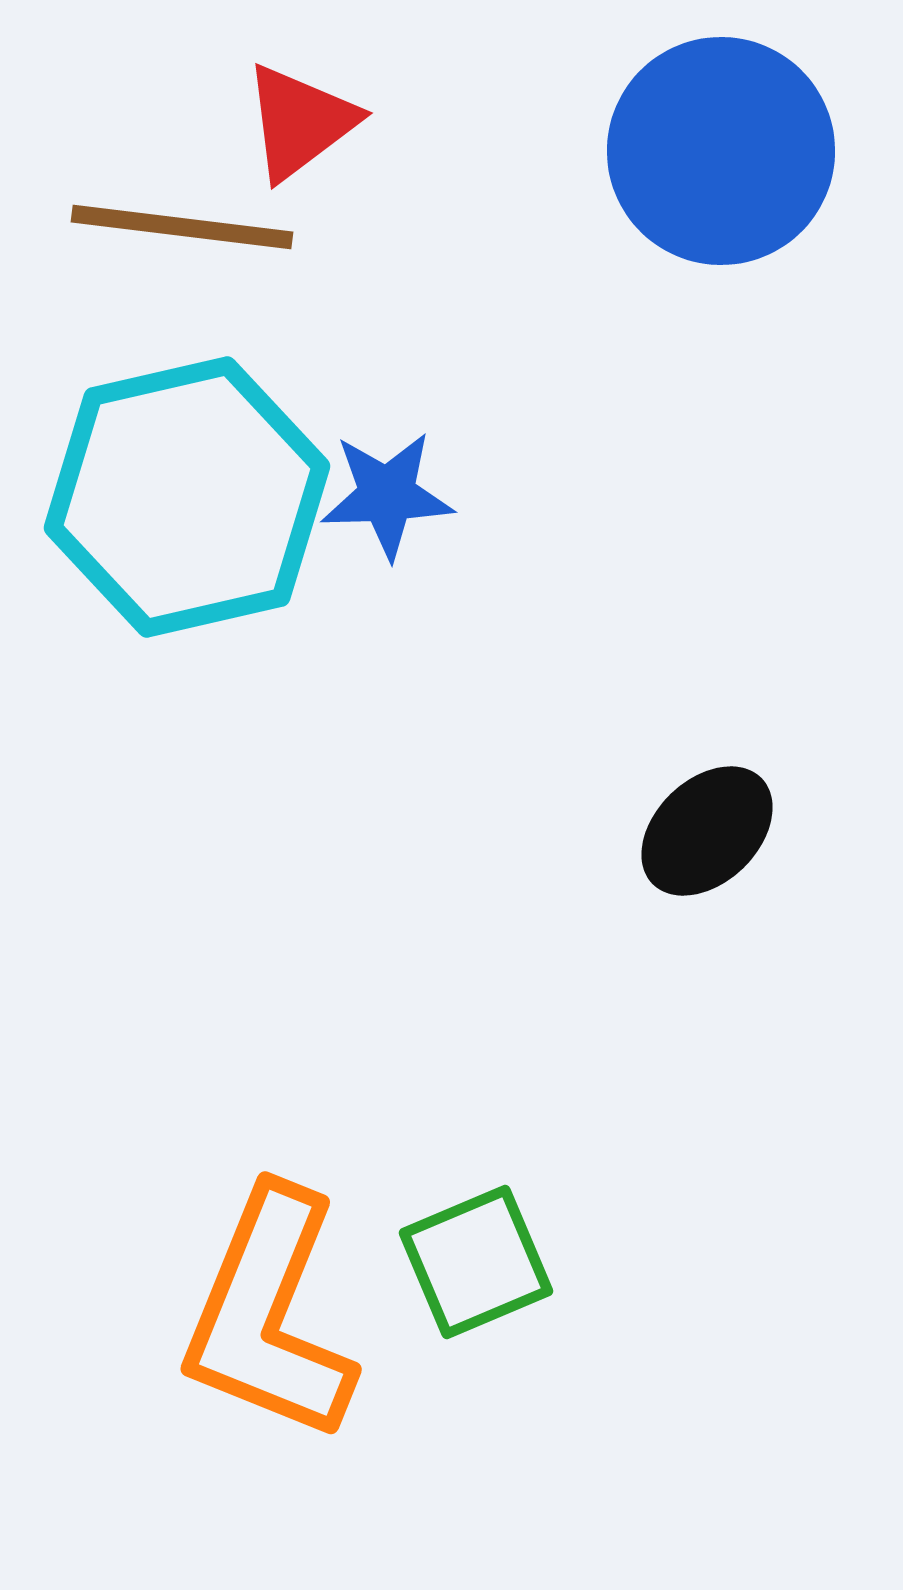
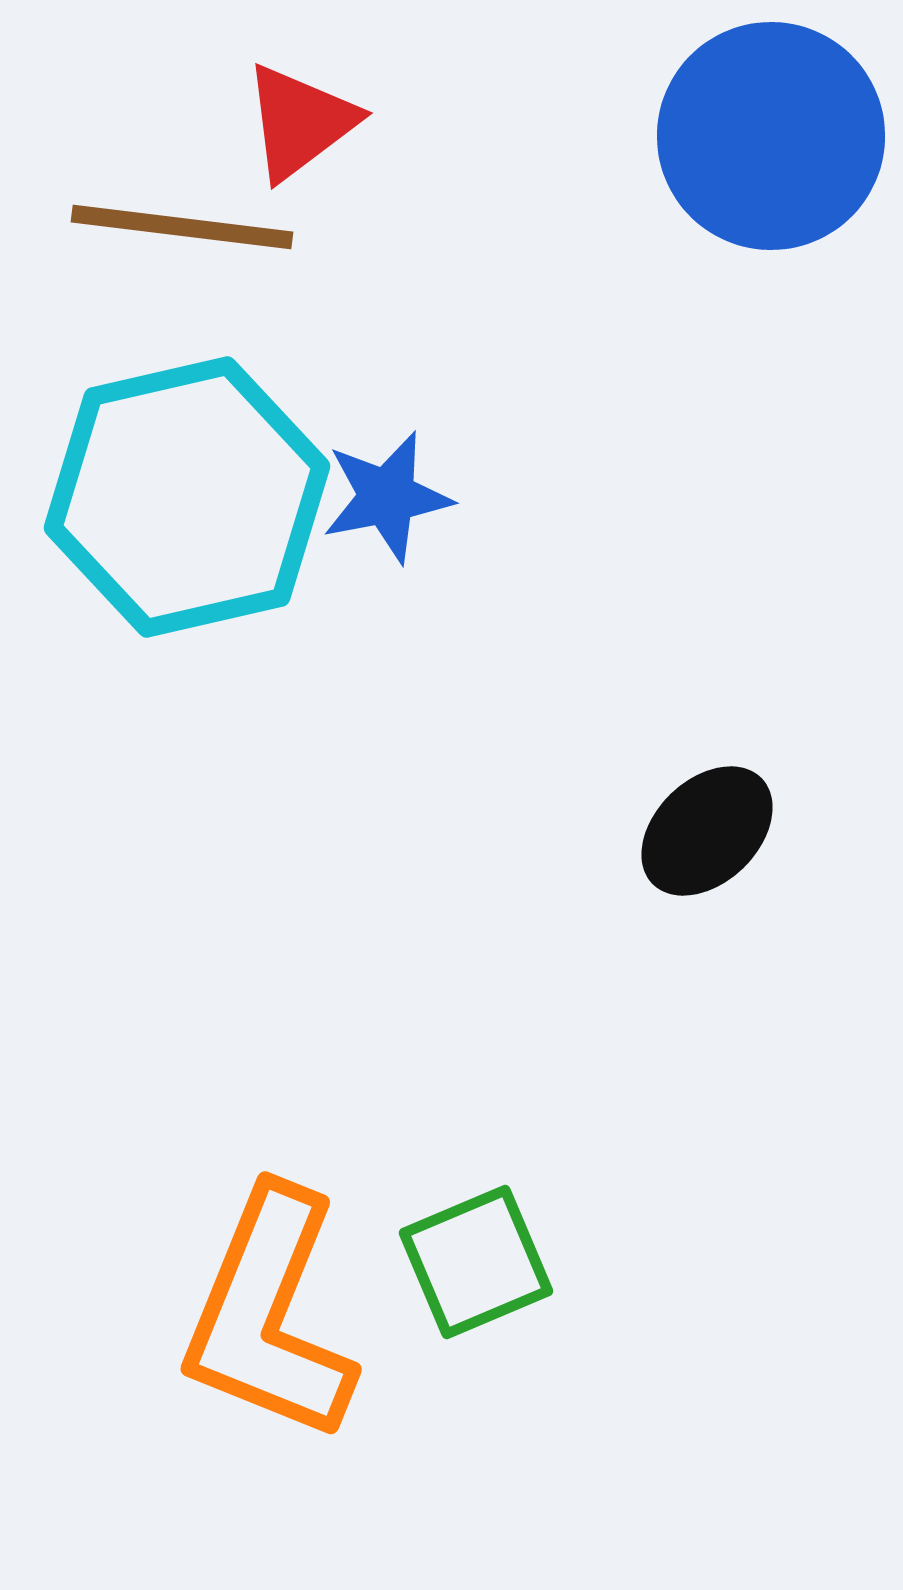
blue circle: moved 50 px right, 15 px up
blue star: moved 2 px down; rotated 9 degrees counterclockwise
